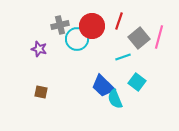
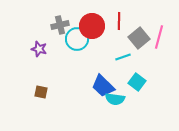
red line: rotated 18 degrees counterclockwise
cyan semicircle: rotated 60 degrees counterclockwise
